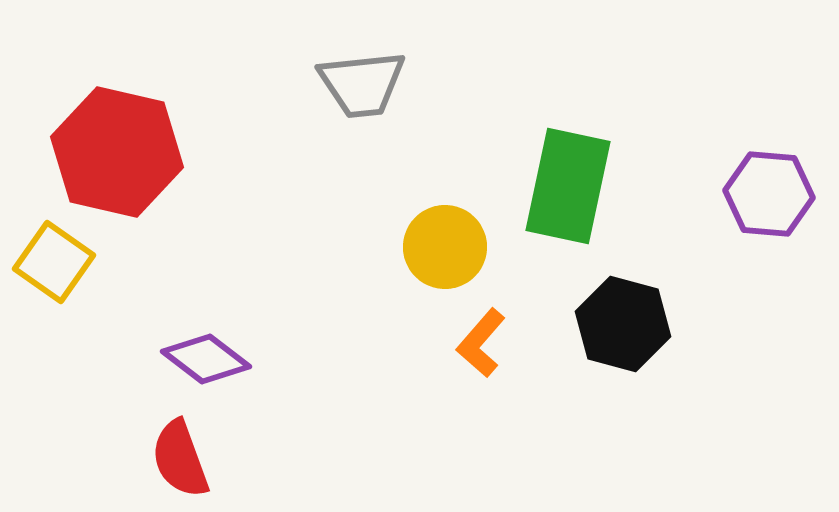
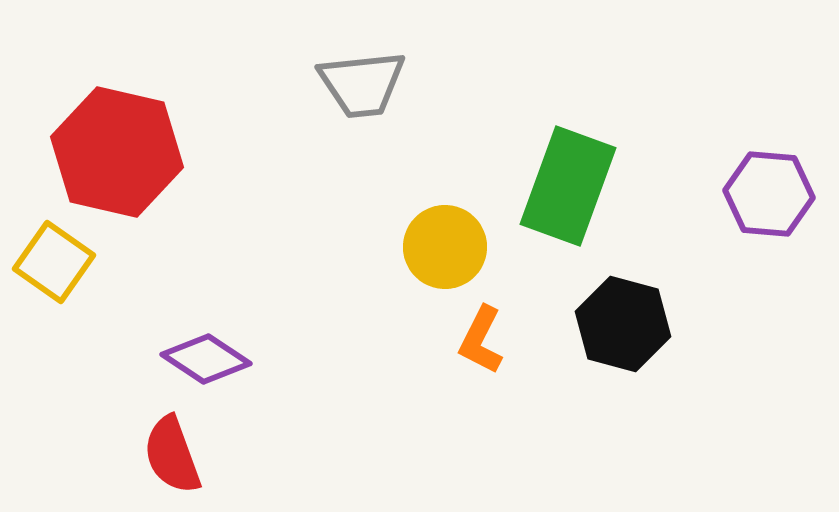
green rectangle: rotated 8 degrees clockwise
orange L-shape: moved 3 px up; rotated 14 degrees counterclockwise
purple diamond: rotated 4 degrees counterclockwise
red semicircle: moved 8 px left, 4 px up
